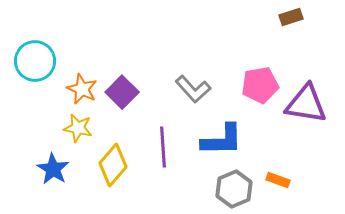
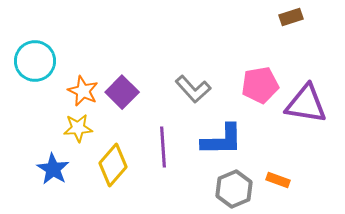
orange star: moved 1 px right, 2 px down
yellow star: rotated 16 degrees counterclockwise
